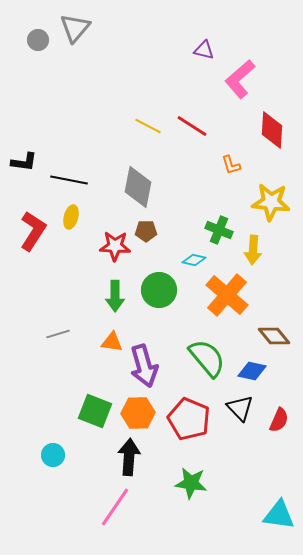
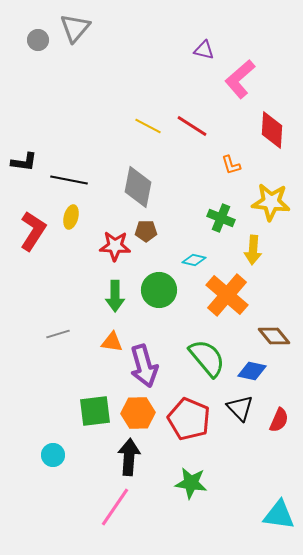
green cross: moved 2 px right, 12 px up
green square: rotated 28 degrees counterclockwise
